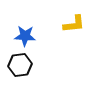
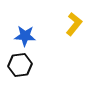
yellow L-shape: rotated 45 degrees counterclockwise
